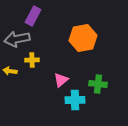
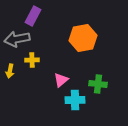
yellow arrow: rotated 88 degrees counterclockwise
